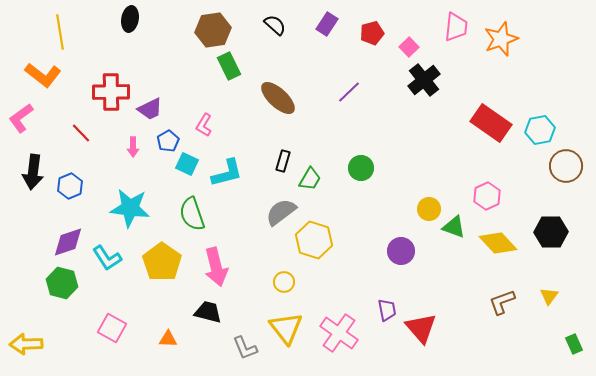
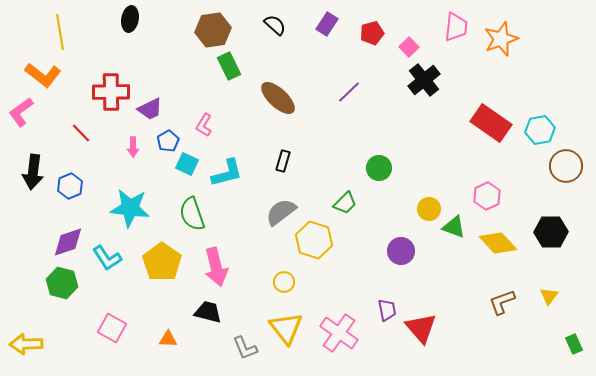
pink L-shape at (21, 118): moved 6 px up
green circle at (361, 168): moved 18 px right
green trapezoid at (310, 179): moved 35 px right, 24 px down; rotated 15 degrees clockwise
